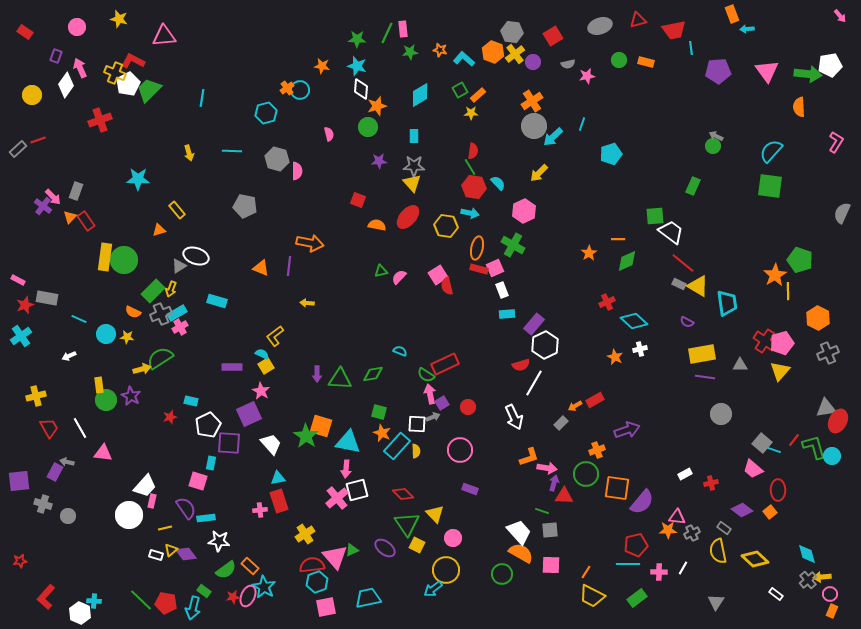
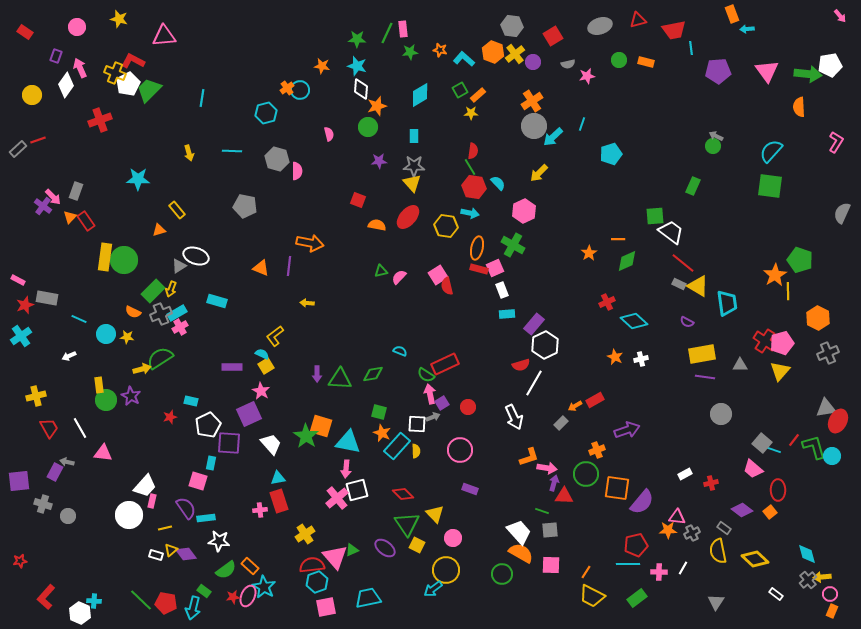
gray hexagon at (512, 32): moved 6 px up
white cross at (640, 349): moved 1 px right, 10 px down
